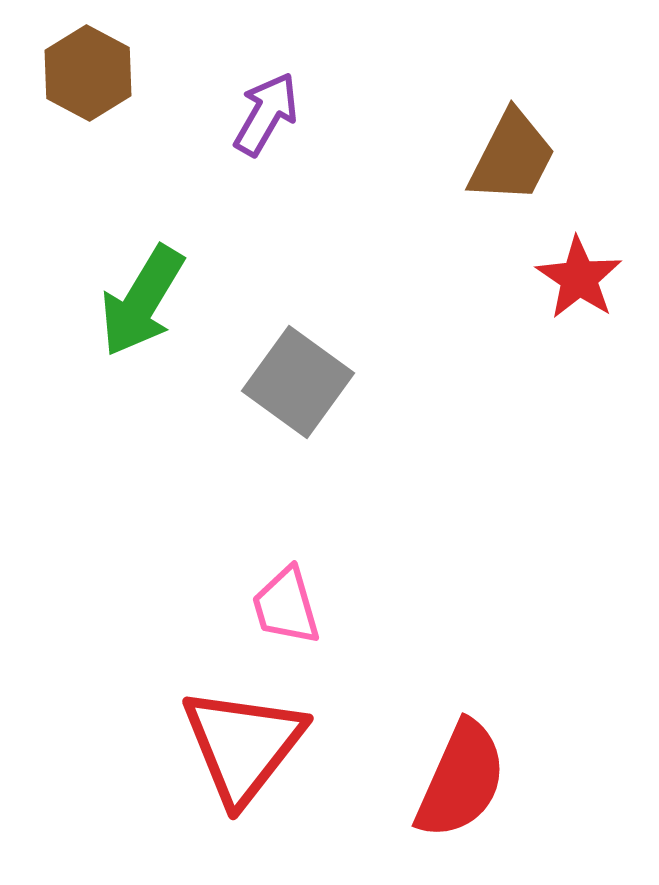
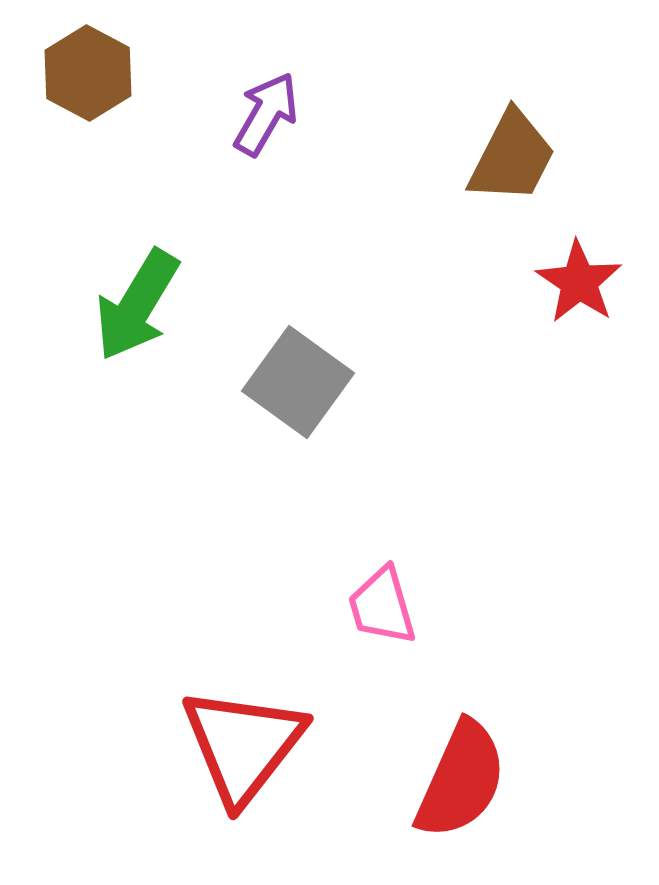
red star: moved 4 px down
green arrow: moved 5 px left, 4 px down
pink trapezoid: moved 96 px right
